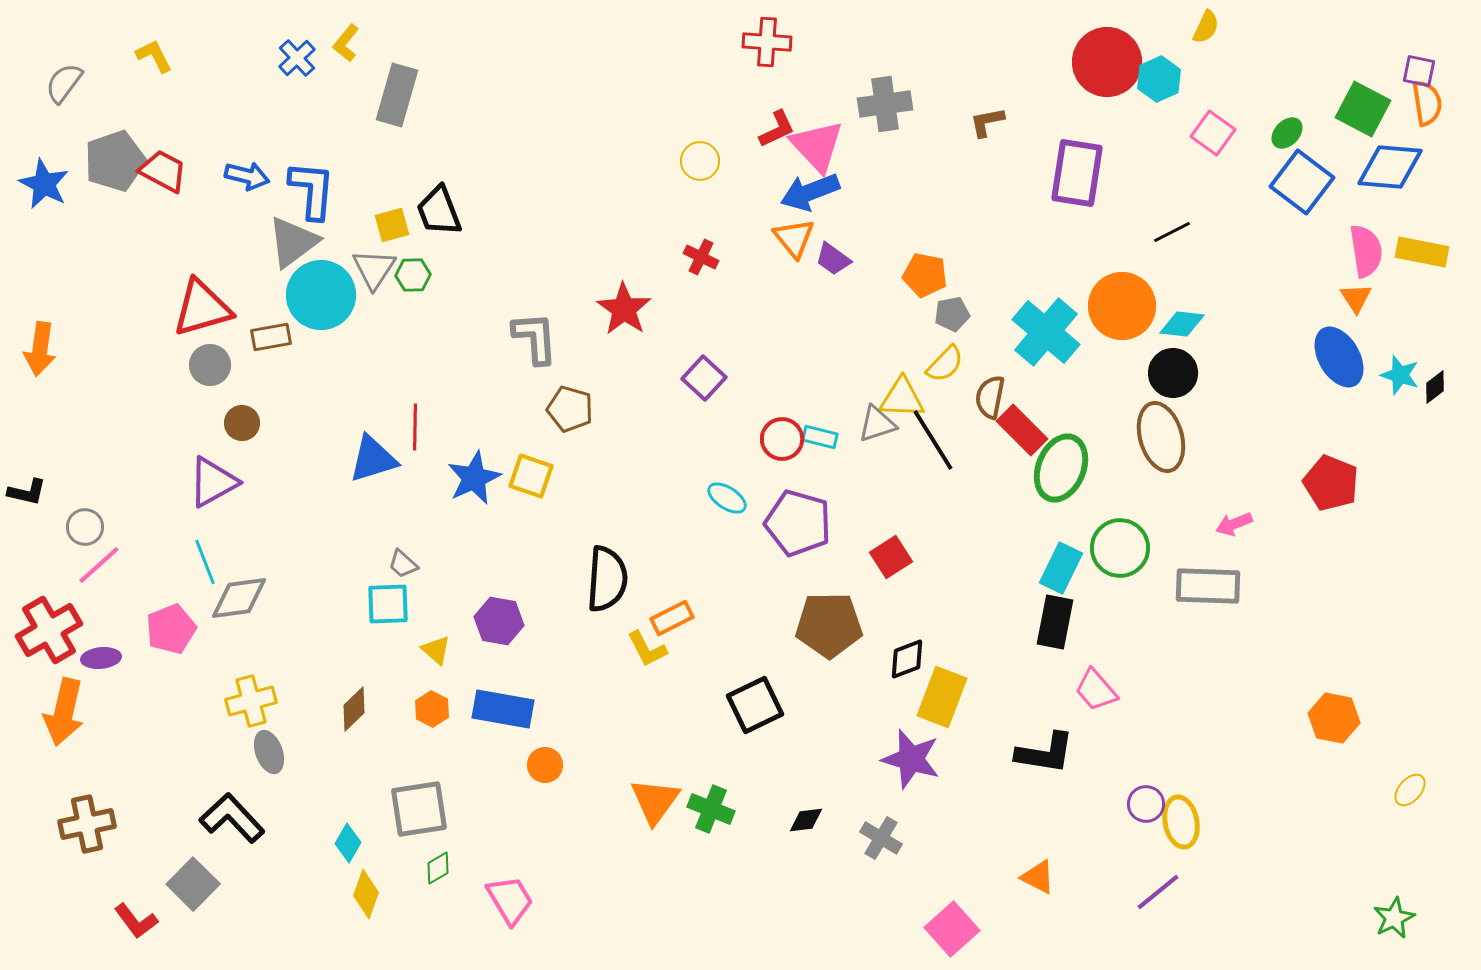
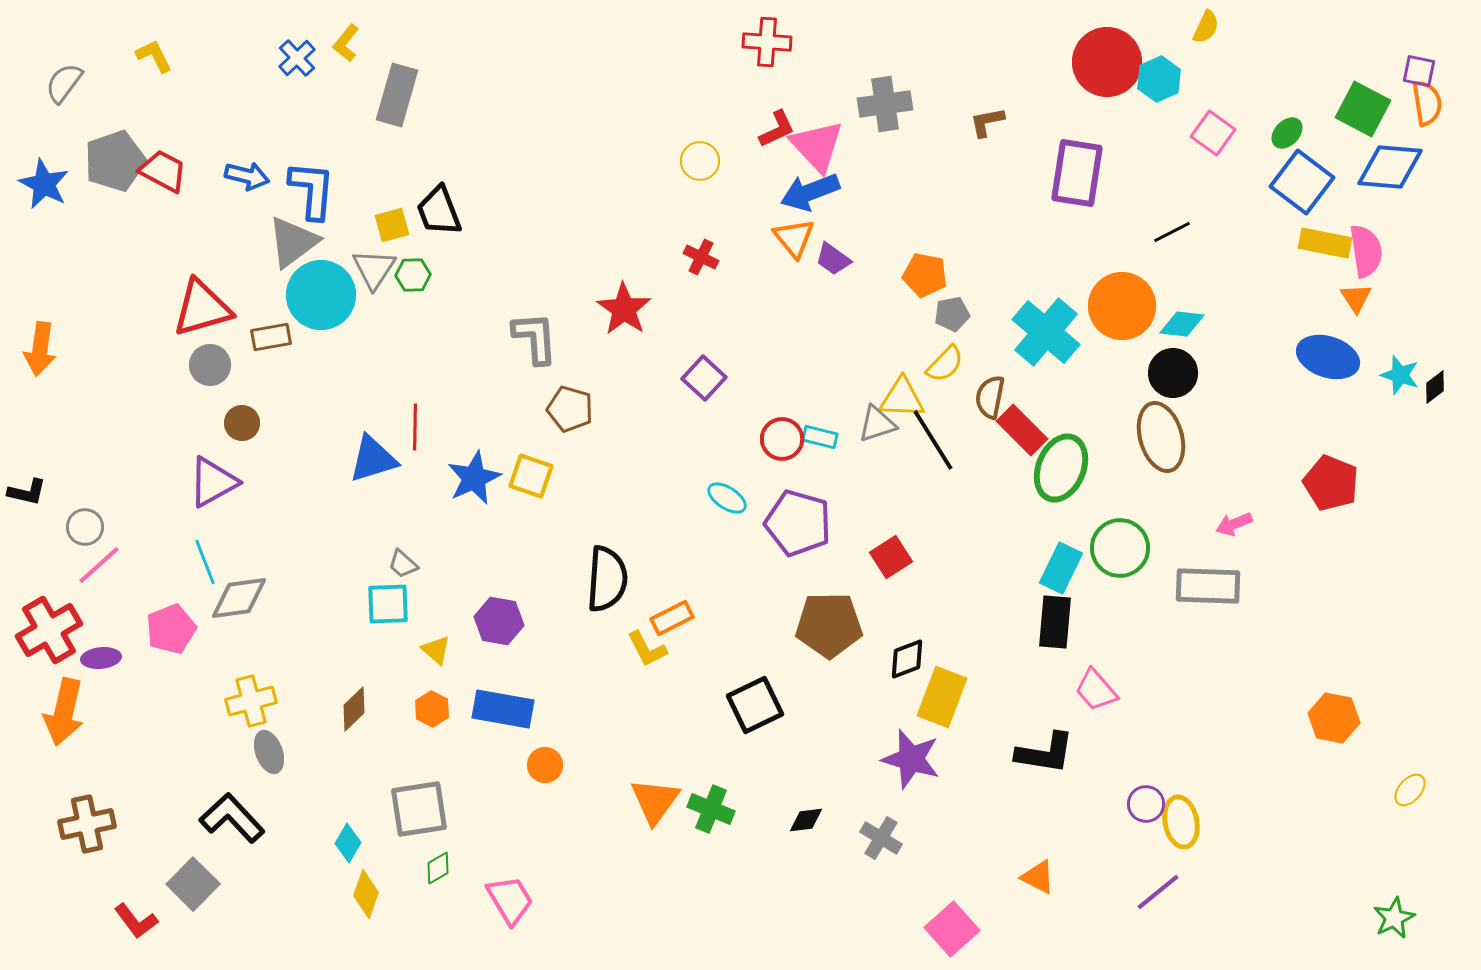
yellow rectangle at (1422, 252): moved 97 px left, 9 px up
blue ellipse at (1339, 357): moved 11 px left; rotated 42 degrees counterclockwise
black rectangle at (1055, 622): rotated 6 degrees counterclockwise
